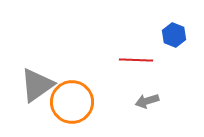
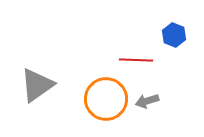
orange circle: moved 34 px right, 3 px up
